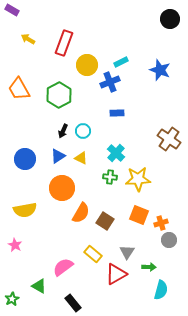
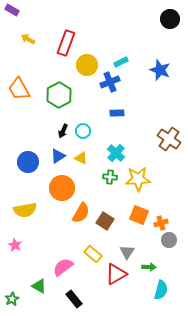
red rectangle: moved 2 px right
blue circle: moved 3 px right, 3 px down
black rectangle: moved 1 px right, 4 px up
